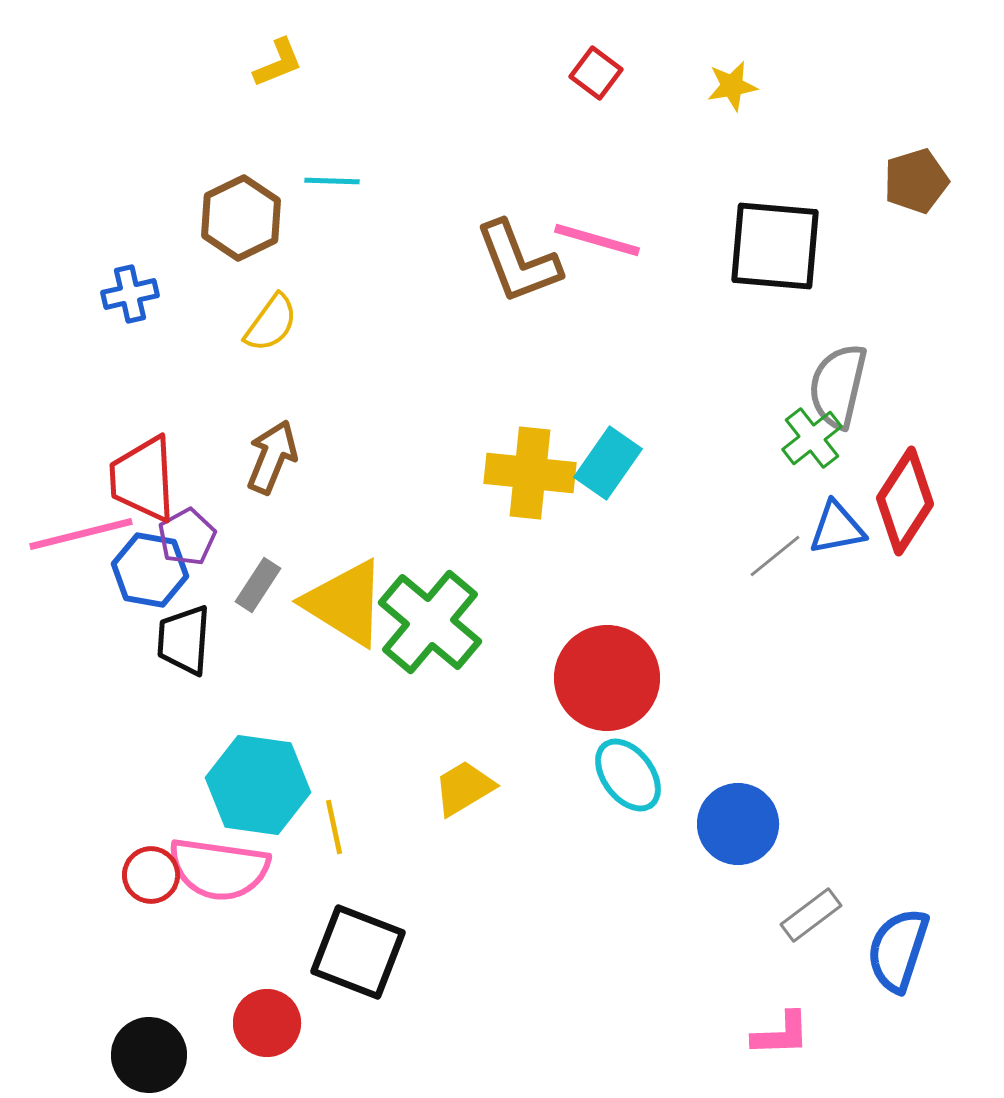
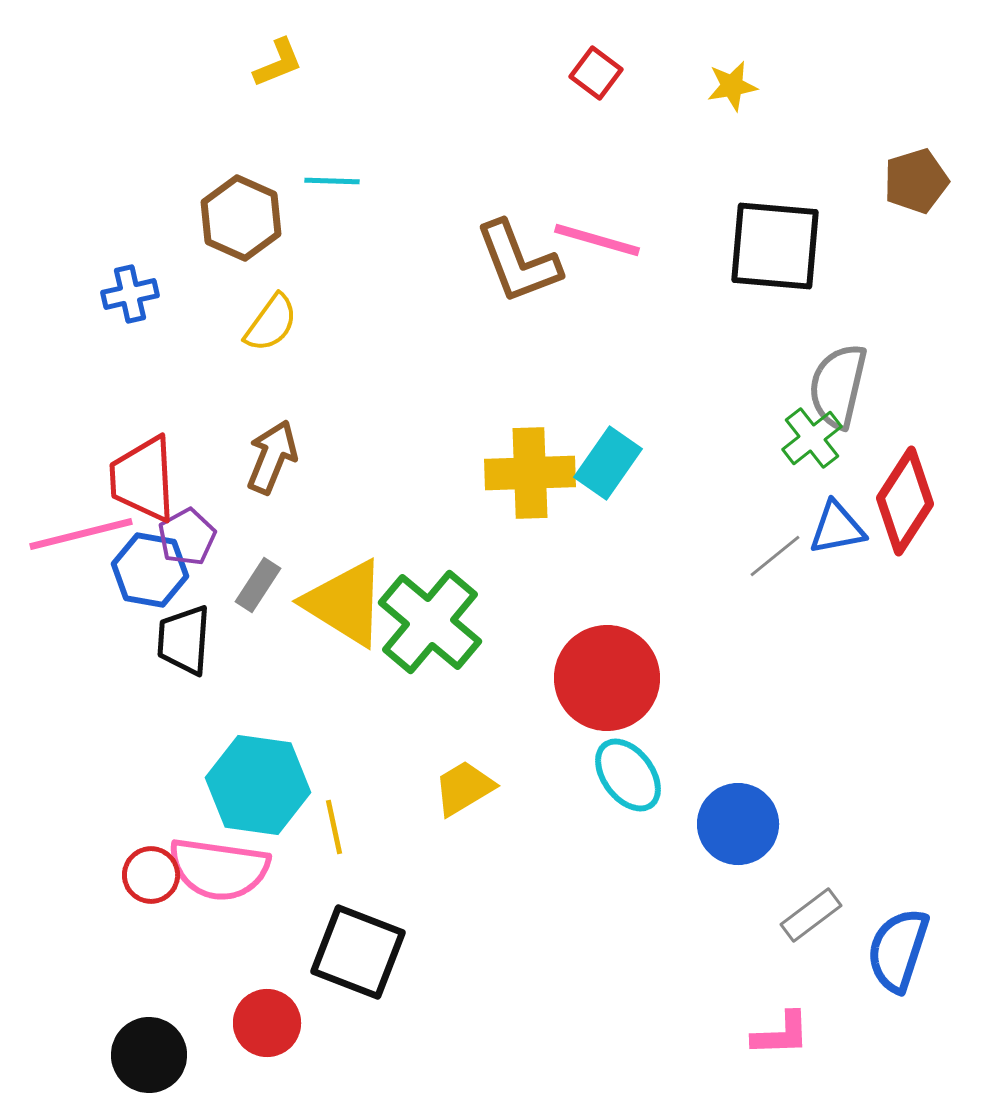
brown hexagon at (241, 218): rotated 10 degrees counterclockwise
yellow cross at (530, 473): rotated 8 degrees counterclockwise
